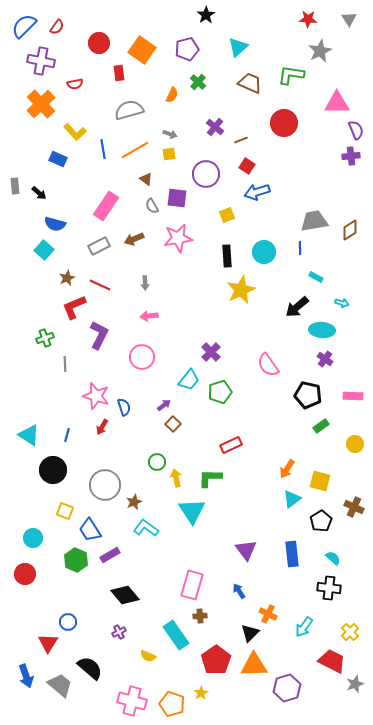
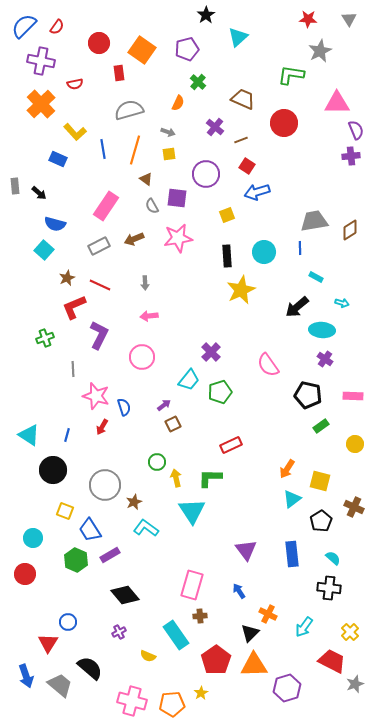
cyan triangle at (238, 47): moved 10 px up
brown trapezoid at (250, 83): moved 7 px left, 16 px down
orange semicircle at (172, 95): moved 6 px right, 8 px down
gray arrow at (170, 134): moved 2 px left, 2 px up
orange line at (135, 150): rotated 44 degrees counterclockwise
gray line at (65, 364): moved 8 px right, 5 px down
brown square at (173, 424): rotated 21 degrees clockwise
orange pentagon at (172, 704): rotated 25 degrees counterclockwise
